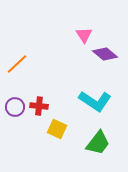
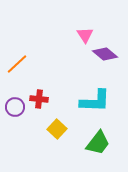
pink triangle: moved 1 px right
cyan L-shape: rotated 32 degrees counterclockwise
red cross: moved 7 px up
yellow square: rotated 18 degrees clockwise
